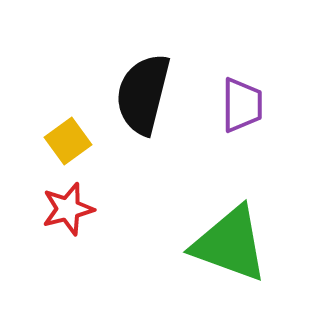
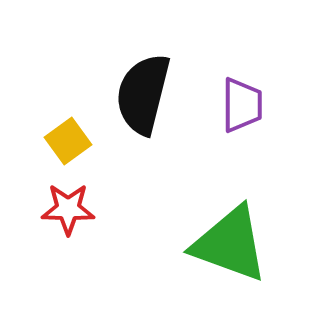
red star: rotated 16 degrees clockwise
